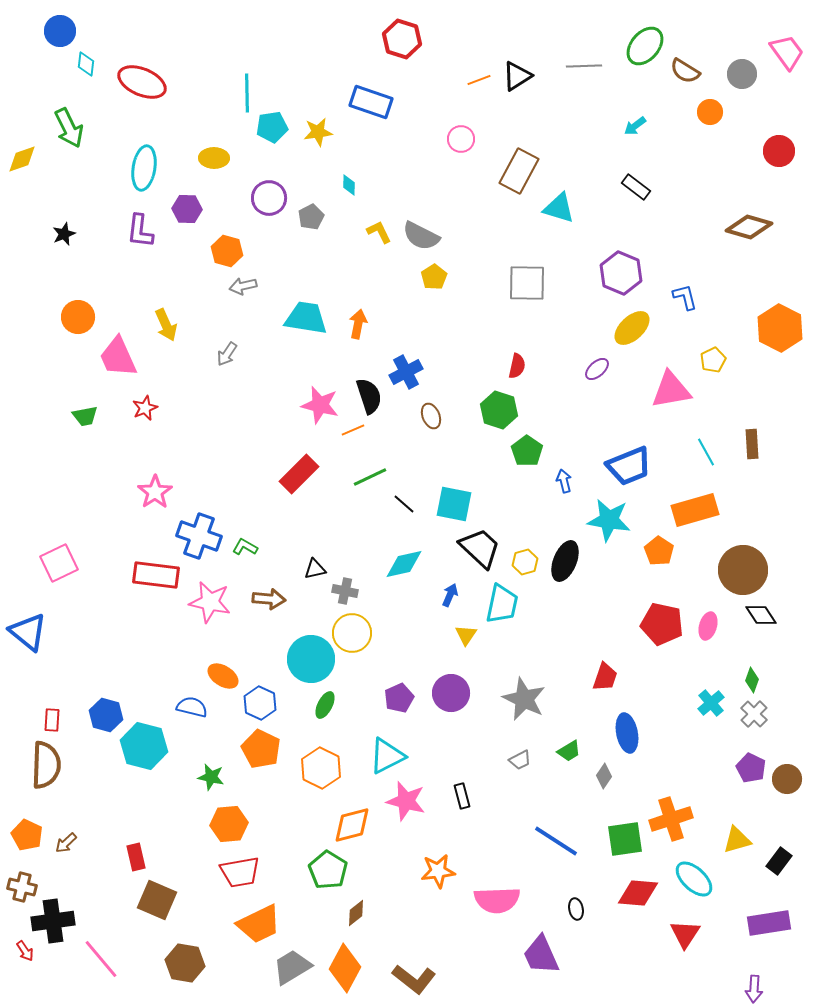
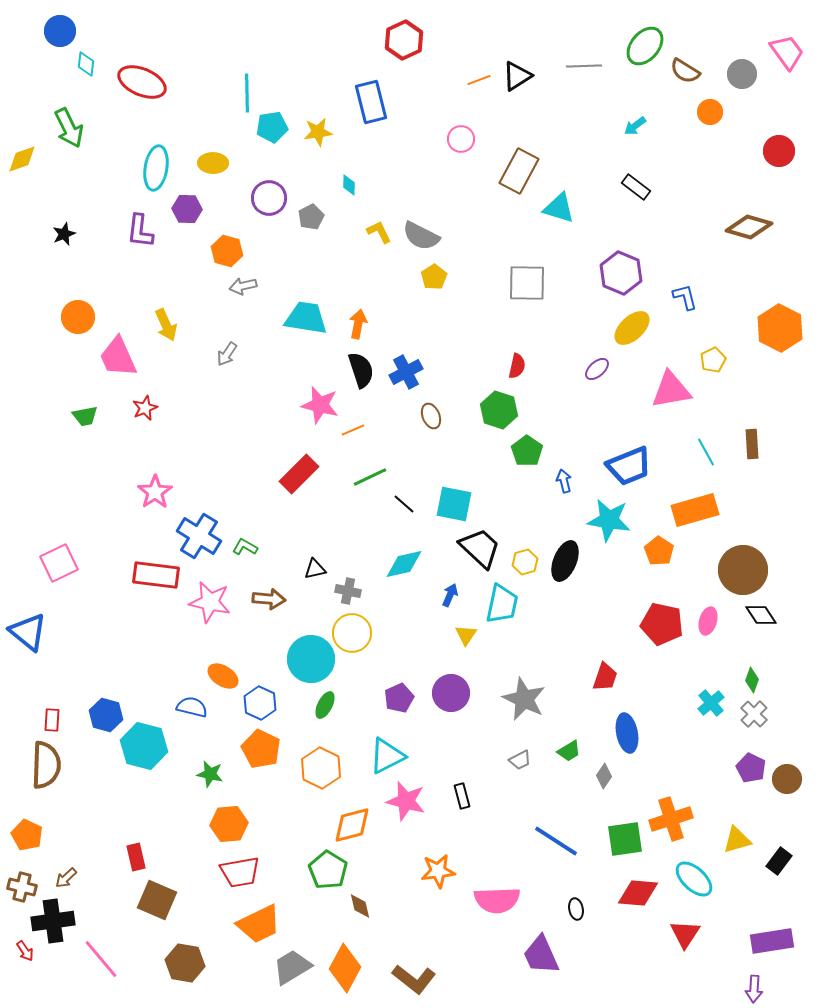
red hexagon at (402, 39): moved 2 px right, 1 px down; rotated 18 degrees clockwise
blue rectangle at (371, 102): rotated 57 degrees clockwise
yellow ellipse at (214, 158): moved 1 px left, 5 px down
cyan ellipse at (144, 168): moved 12 px right
black semicircle at (369, 396): moved 8 px left, 26 px up
blue cross at (199, 536): rotated 12 degrees clockwise
gray cross at (345, 591): moved 3 px right
pink ellipse at (708, 626): moved 5 px up
green star at (211, 777): moved 1 px left, 3 px up
brown arrow at (66, 843): moved 35 px down
brown diamond at (356, 913): moved 4 px right, 7 px up; rotated 64 degrees counterclockwise
purple rectangle at (769, 923): moved 3 px right, 18 px down
